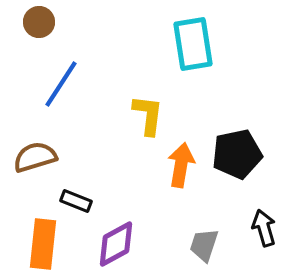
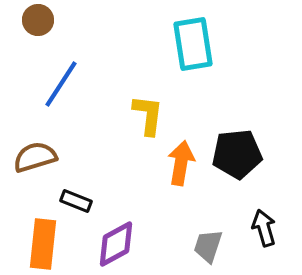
brown circle: moved 1 px left, 2 px up
black pentagon: rotated 6 degrees clockwise
orange arrow: moved 2 px up
gray trapezoid: moved 4 px right, 1 px down
